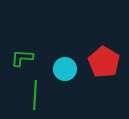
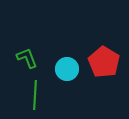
green L-shape: moved 5 px right; rotated 65 degrees clockwise
cyan circle: moved 2 px right
